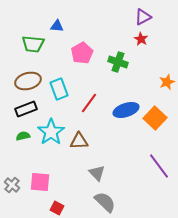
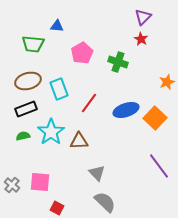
purple triangle: rotated 18 degrees counterclockwise
